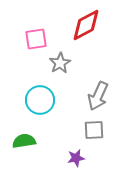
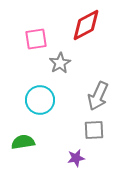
green semicircle: moved 1 px left, 1 px down
